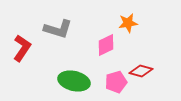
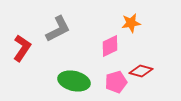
orange star: moved 3 px right
gray L-shape: rotated 44 degrees counterclockwise
pink diamond: moved 4 px right, 1 px down
